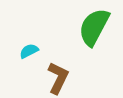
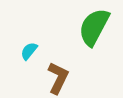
cyan semicircle: rotated 24 degrees counterclockwise
